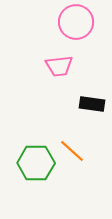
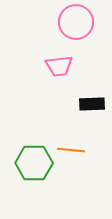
black rectangle: rotated 10 degrees counterclockwise
orange line: moved 1 px left, 1 px up; rotated 36 degrees counterclockwise
green hexagon: moved 2 px left
